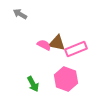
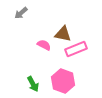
gray arrow: moved 1 px right, 1 px up; rotated 72 degrees counterclockwise
brown triangle: moved 6 px right, 9 px up
pink hexagon: moved 3 px left, 2 px down
